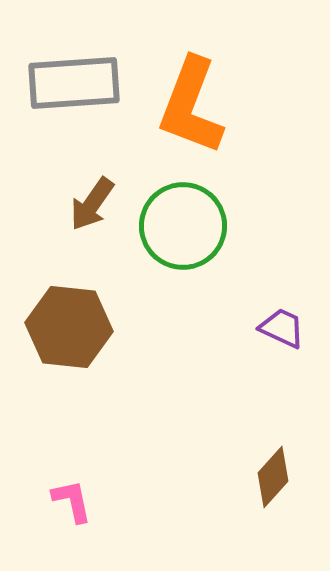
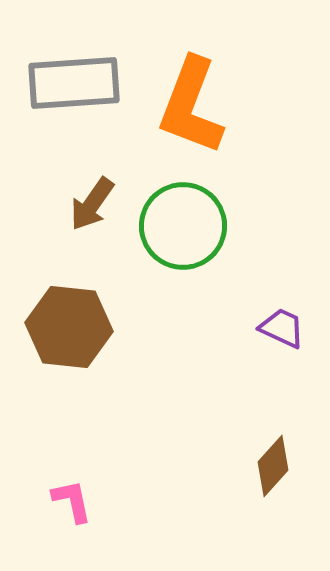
brown diamond: moved 11 px up
